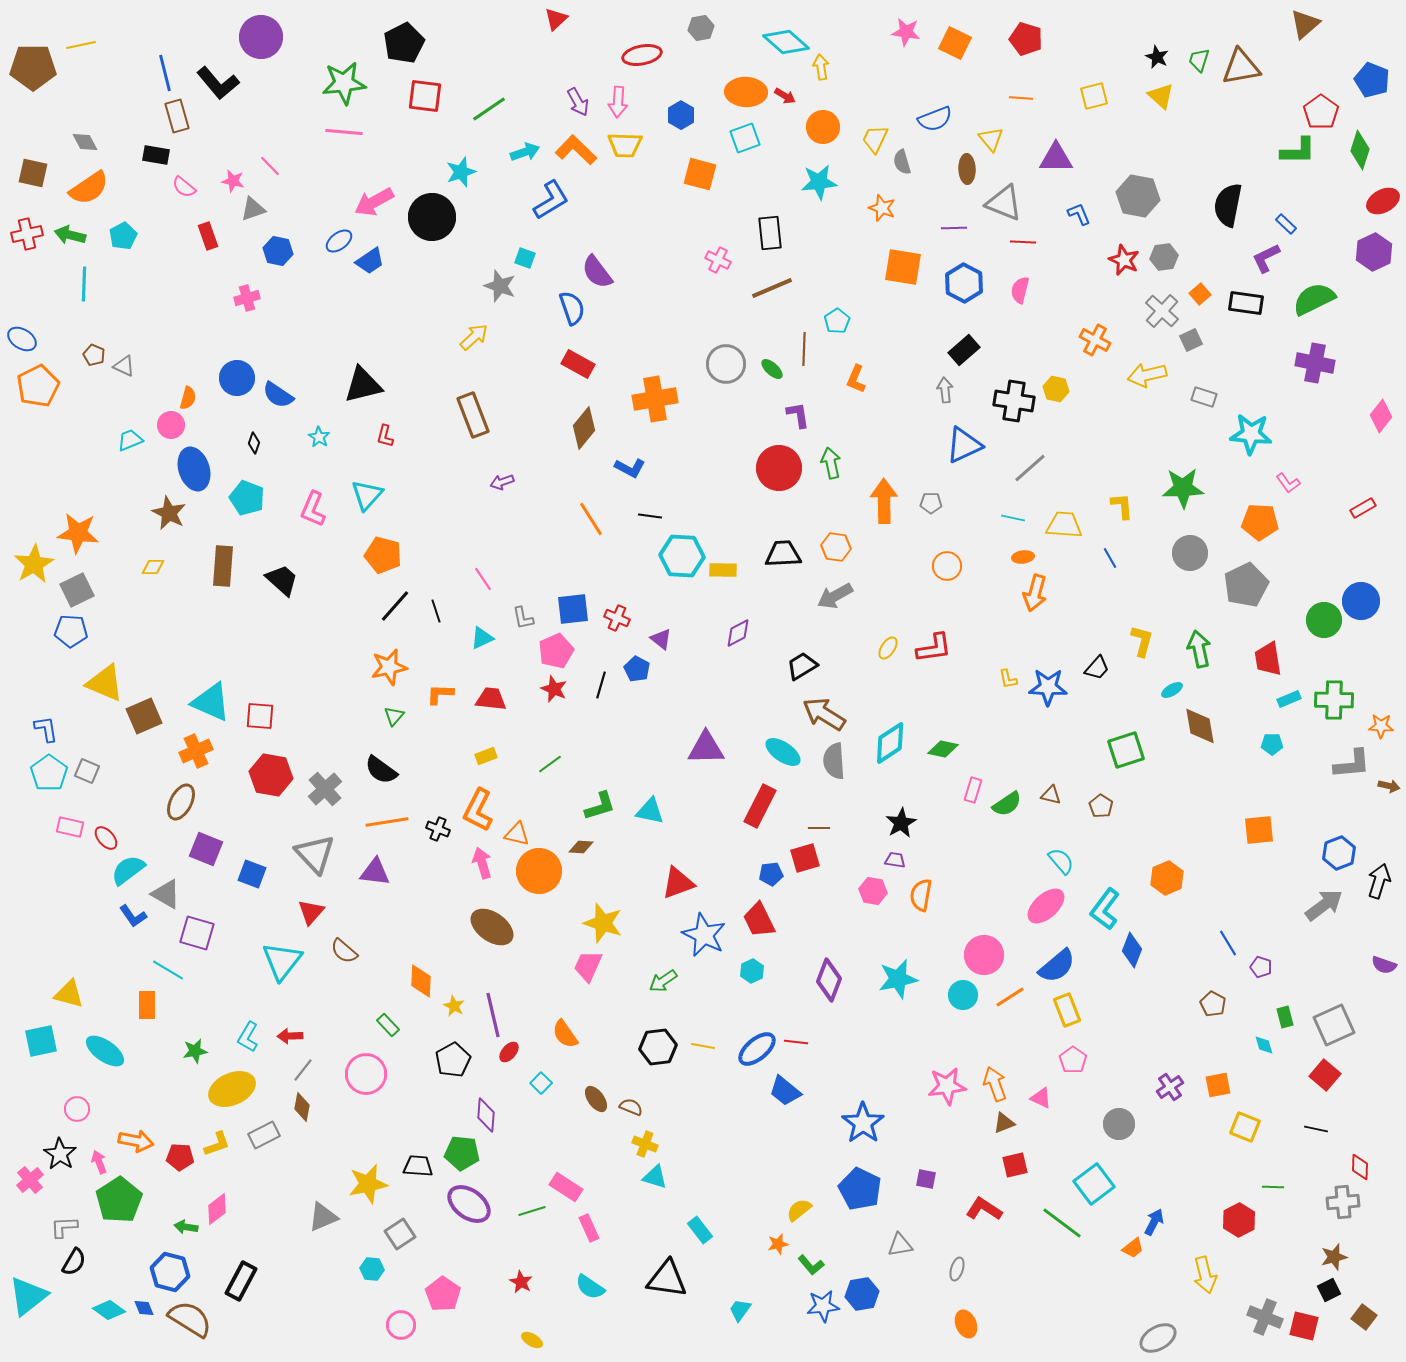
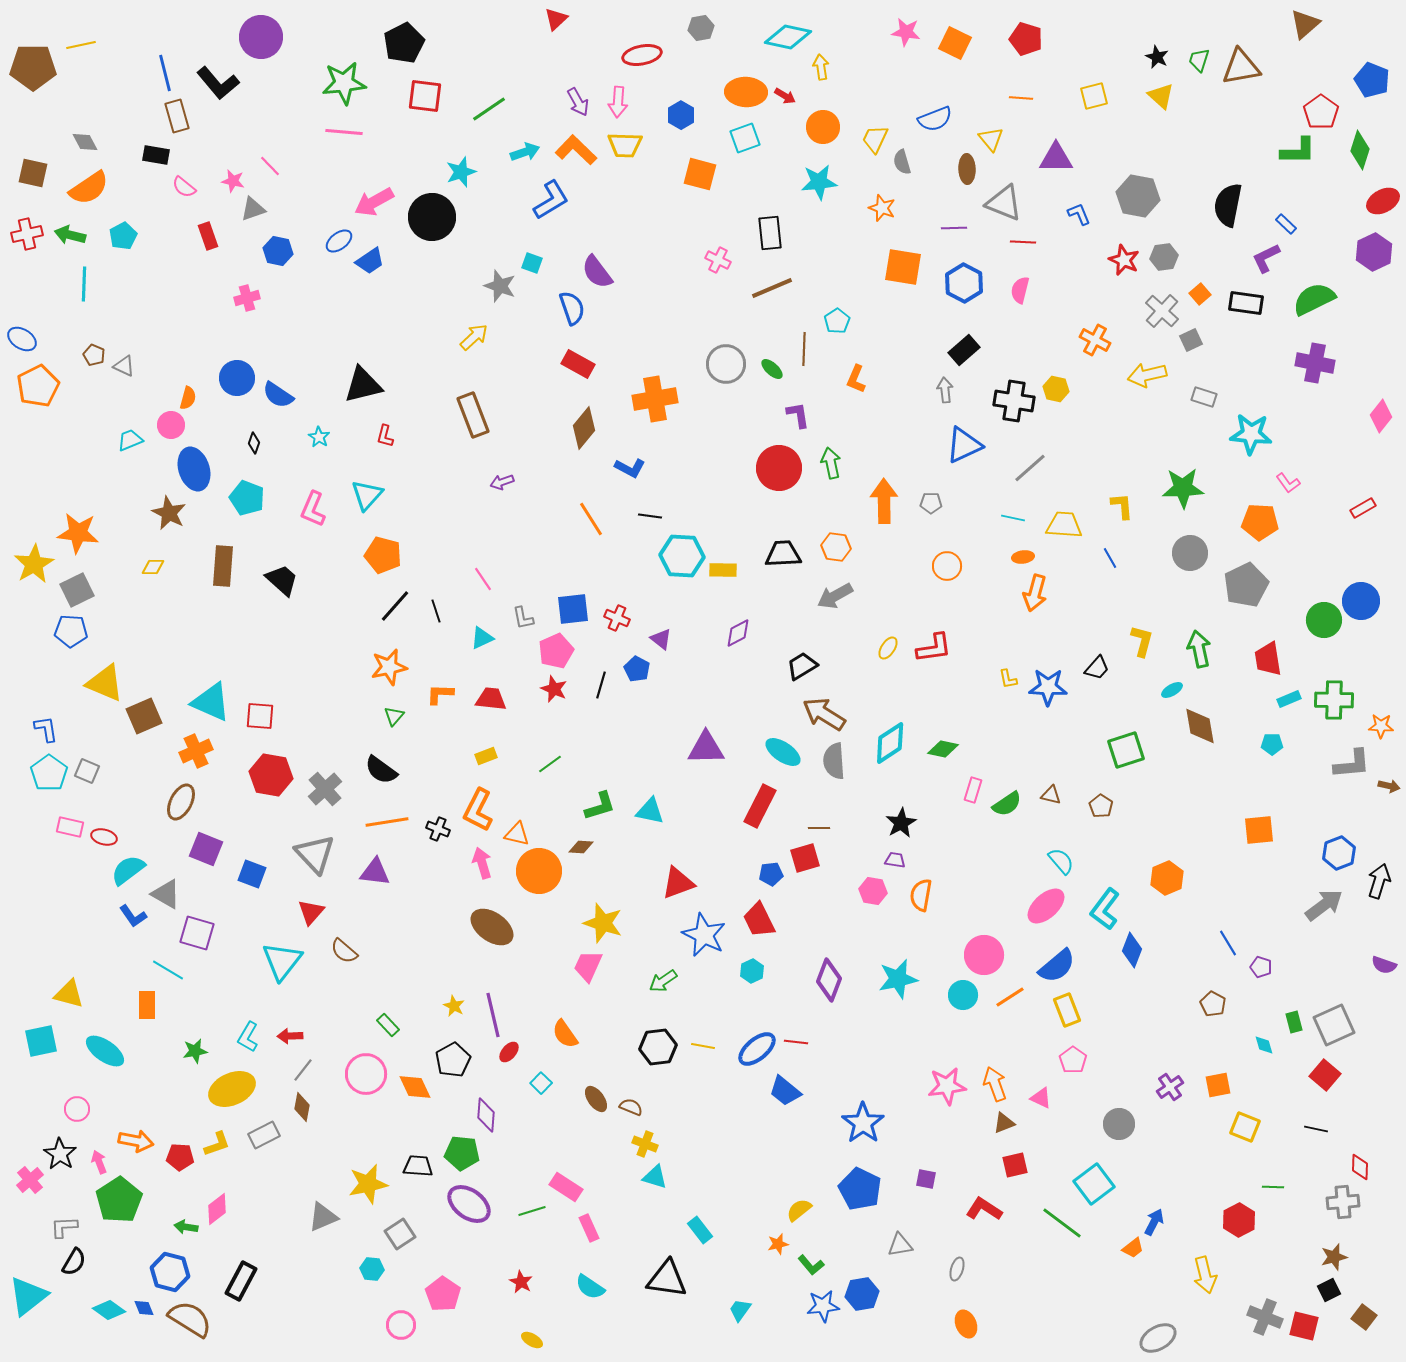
cyan diamond at (786, 42): moved 2 px right, 5 px up; rotated 30 degrees counterclockwise
cyan square at (525, 258): moved 7 px right, 5 px down
red ellipse at (106, 838): moved 2 px left, 1 px up; rotated 35 degrees counterclockwise
orange diamond at (421, 981): moved 6 px left, 106 px down; rotated 28 degrees counterclockwise
green rectangle at (1285, 1017): moved 9 px right, 5 px down
